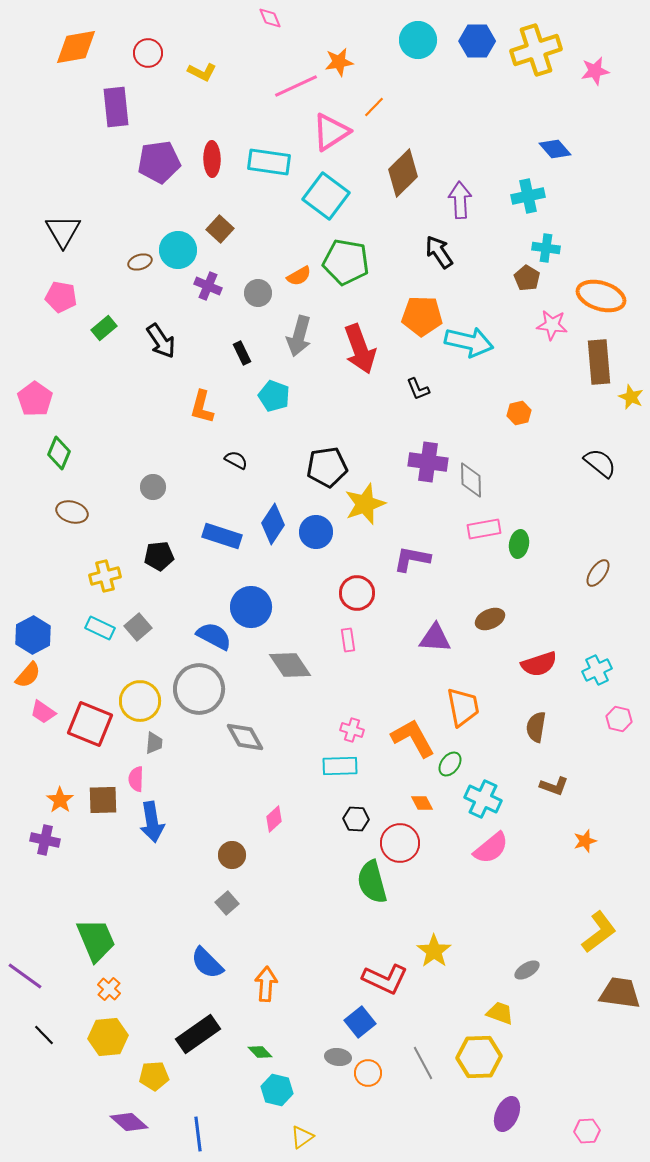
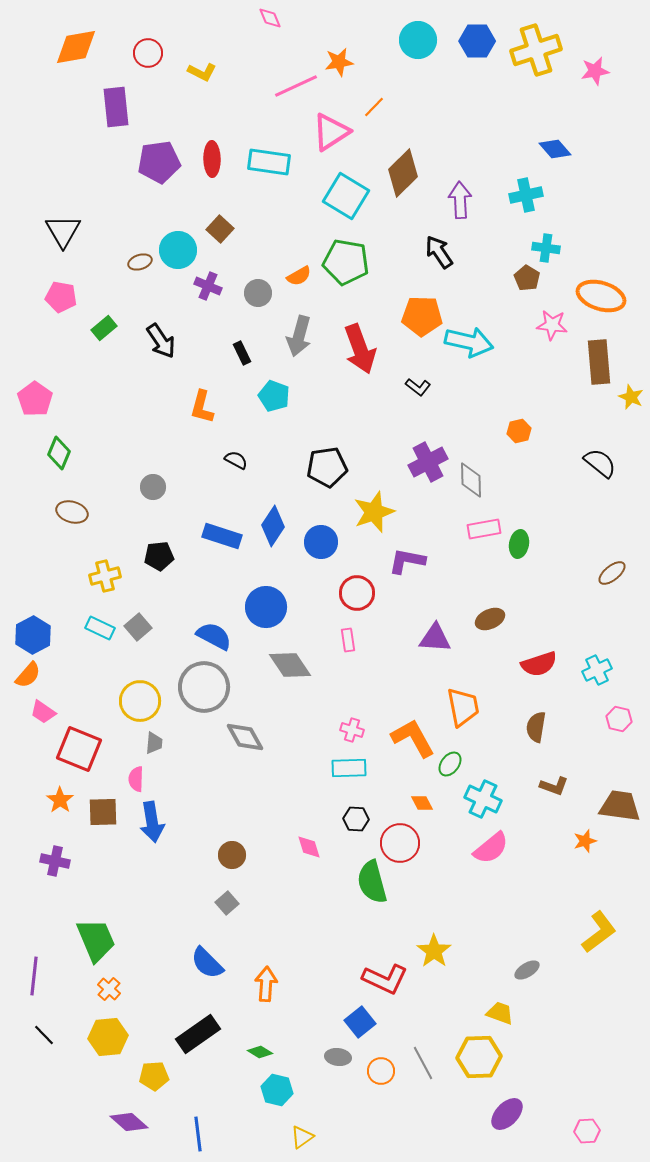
cyan square at (326, 196): moved 20 px right; rotated 6 degrees counterclockwise
cyan cross at (528, 196): moved 2 px left, 1 px up
black L-shape at (418, 389): moved 2 px up; rotated 30 degrees counterclockwise
orange hexagon at (519, 413): moved 18 px down
purple cross at (428, 462): rotated 36 degrees counterclockwise
yellow star at (365, 504): moved 9 px right, 8 px down
blue diamond at (273, 524): moved 2 px down
blue circle at (316, 532): moved 5 px right, 10 px down
purple L-shape at (412, 559): moved 5 px left, 2 px down
brown ellipse at (598, 573): moved 14 px right; rotated 16 degrees clockwise
blue circle at (251, 607): moved 15 px right
gray circle at (199, 689): moved 5 px right, 2 px up
red square at (90, 724): moved 11 px left, 25 px down
cyan rectangle at (340, 766): moved 9 px right, 2 px down
brown square at (103, 800): moved 12 px down
pink diamond at (274, 819): moved 35 px right, 28 px down; rotated 64 degrees counterclockwise
purple cross at (45, 840): moved 10 px right, 21 px down
purple line at (25, 976): moved 9 px right; rotated 60 degrees clockwise
brown trapezoid at (620, 993): moved 187 px up
green diamond at (260, 1052): rotated 15 degrees counterclockwise
orange circle at (368, 1073): moved 13 px right, 2 px up
purple ellipse at (507, 1114): rotated 20 degrees clockwise
